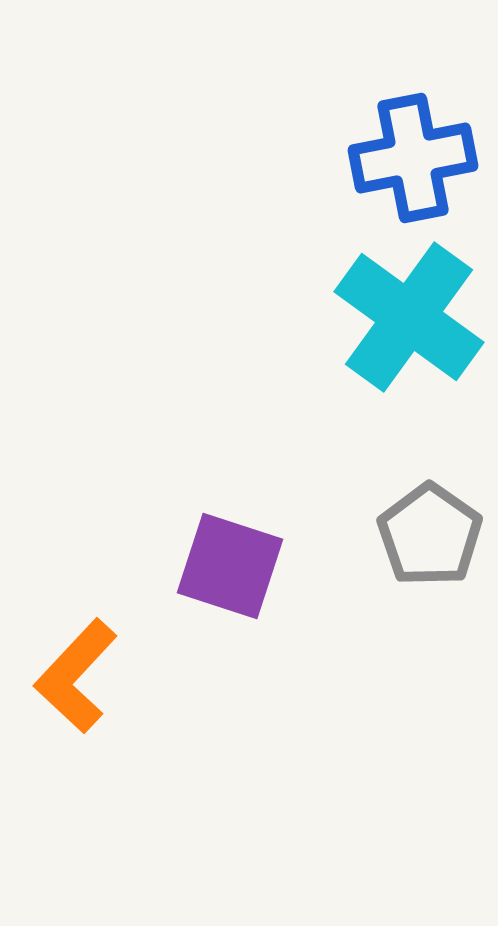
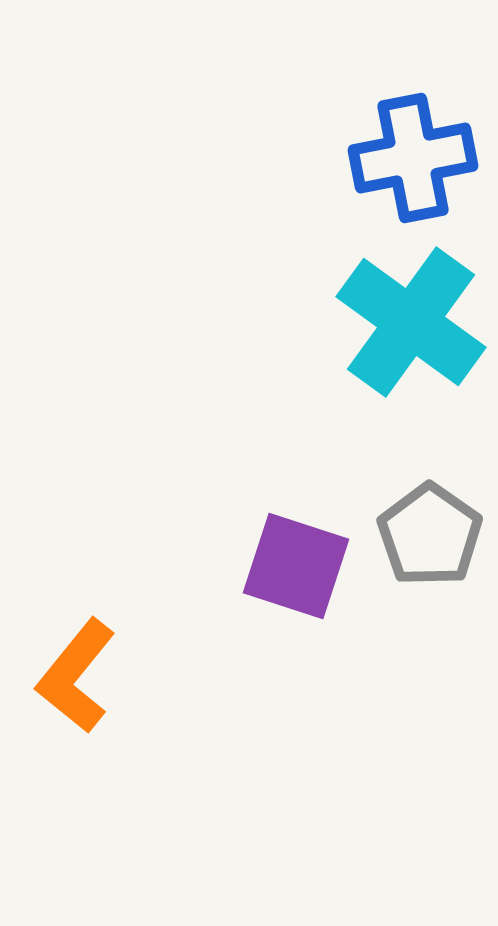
cyan cross: moved 2 px right, 5 px down
purple square: moved 66 px right
orange L-shape: rotated 4 degrees counterclockwise
